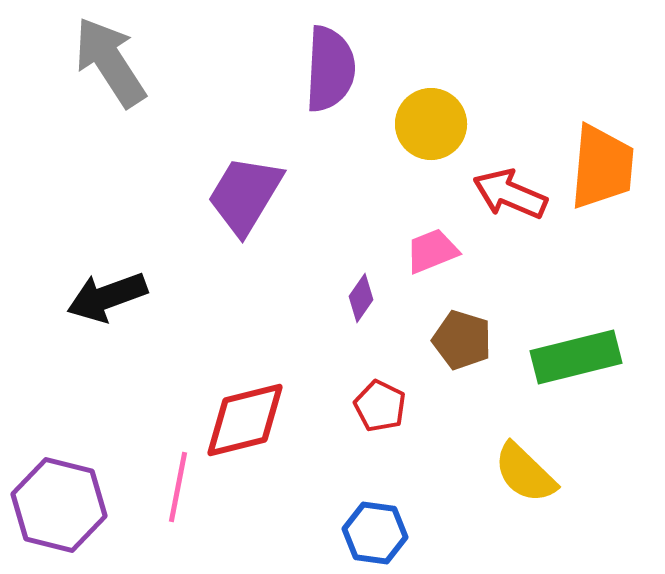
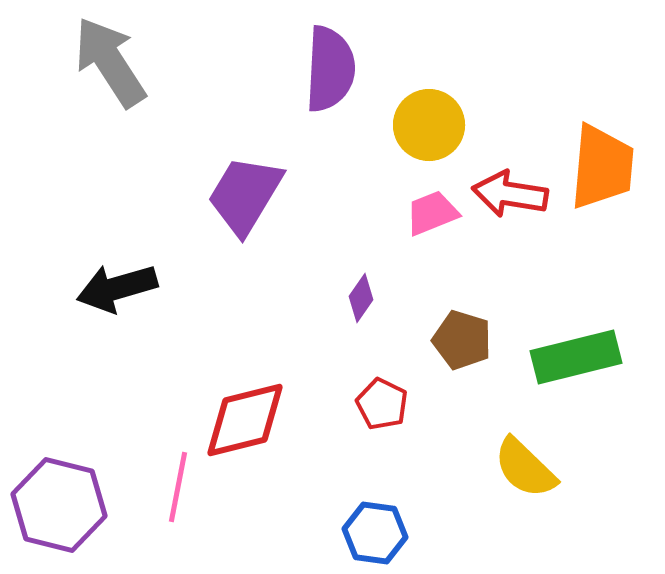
yellow circle: moved 2 px left, 1 px down
red arrow: rotated 14 degrees counterclockwise
pink trapezoid: moved 38 px up
black arrow: moved 10 px right, 9 px up; rotated 4 degrees clockwise
red pentagon: moved 2 px right, 2 px up
yellow semicircle: moved 5 px up
